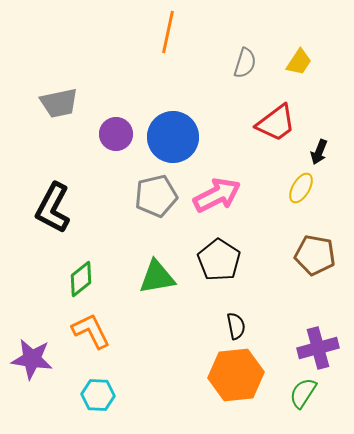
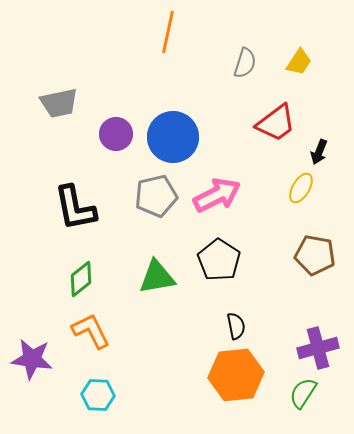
black L-shape: moved 22 px right; rotated 39 degrees counterclockwise
